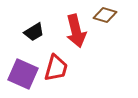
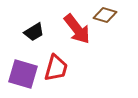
red arrow: moved 1 px right, 2 px up; rotated 24 degrees counterclockwise
purple square: rotated 8 degrees counterclockwise
